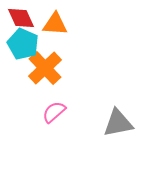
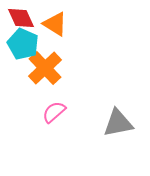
orange triangle: rotated 28 degrees clockwise
